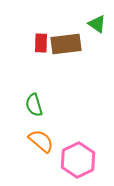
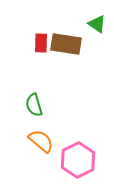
brown rectangle: rotated 16 degrees clockwise
